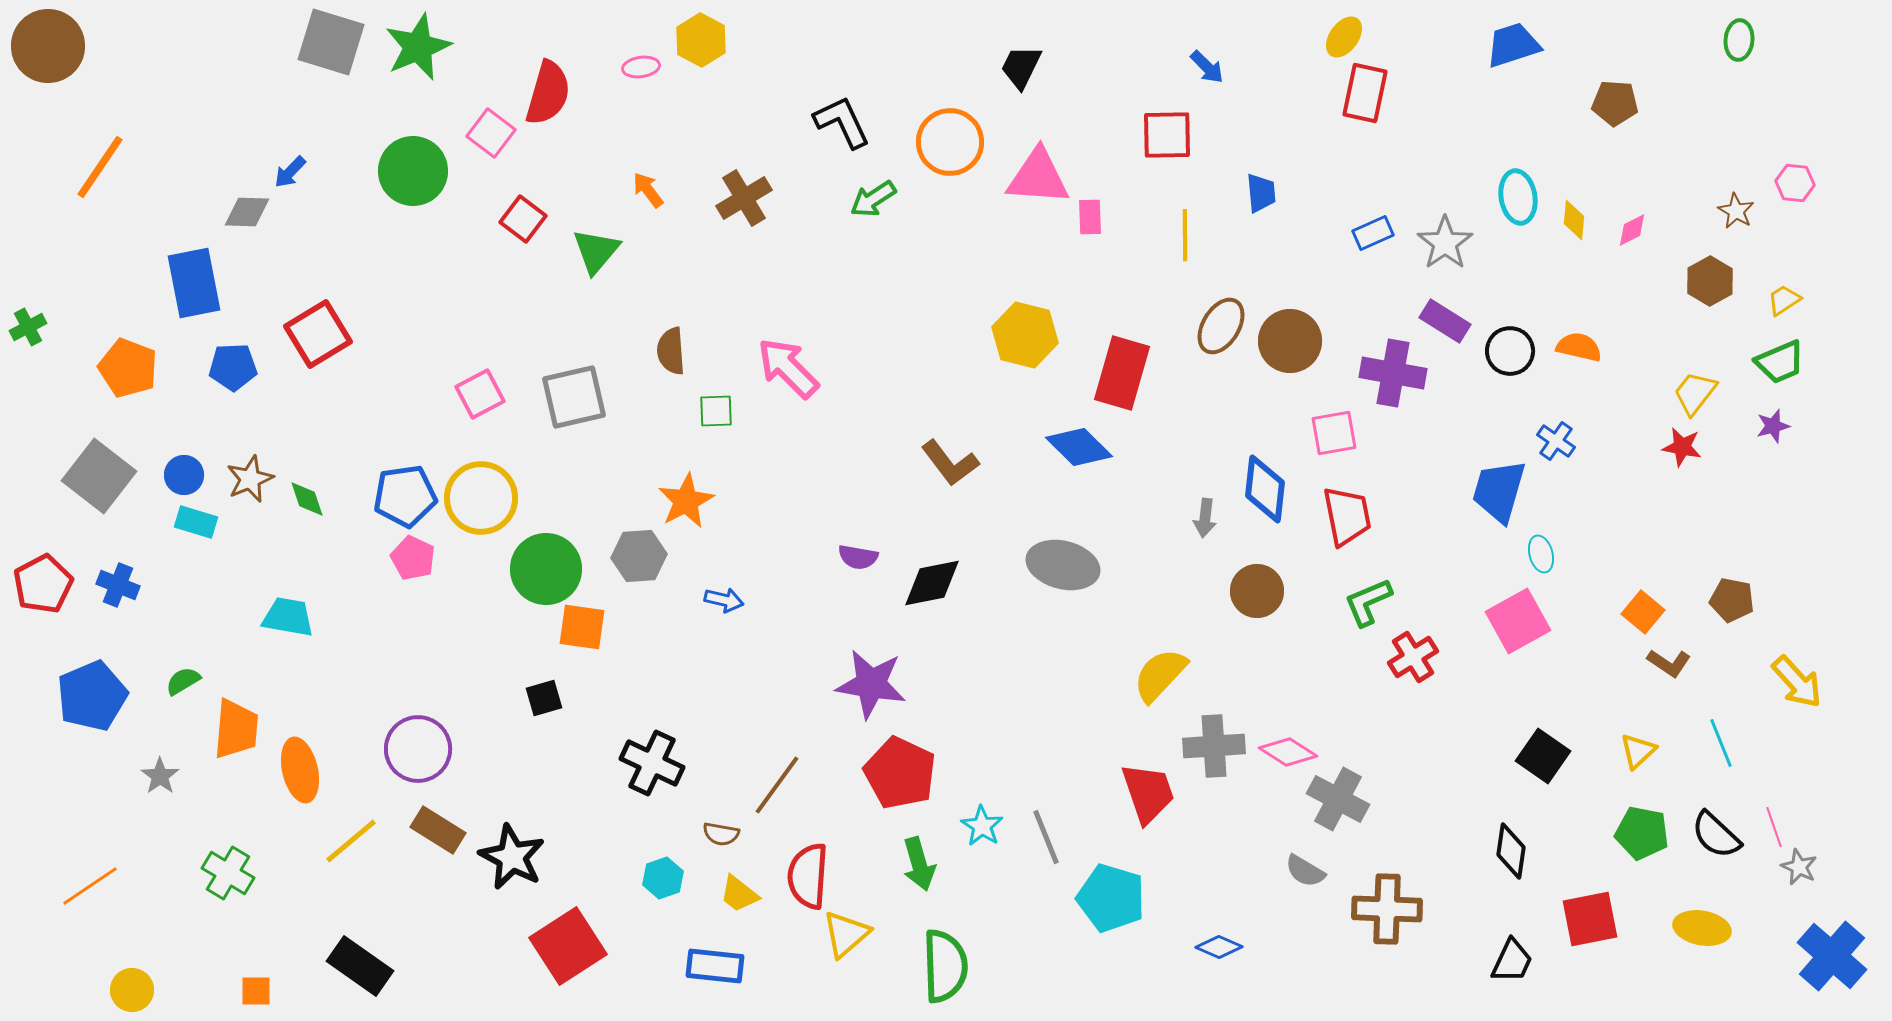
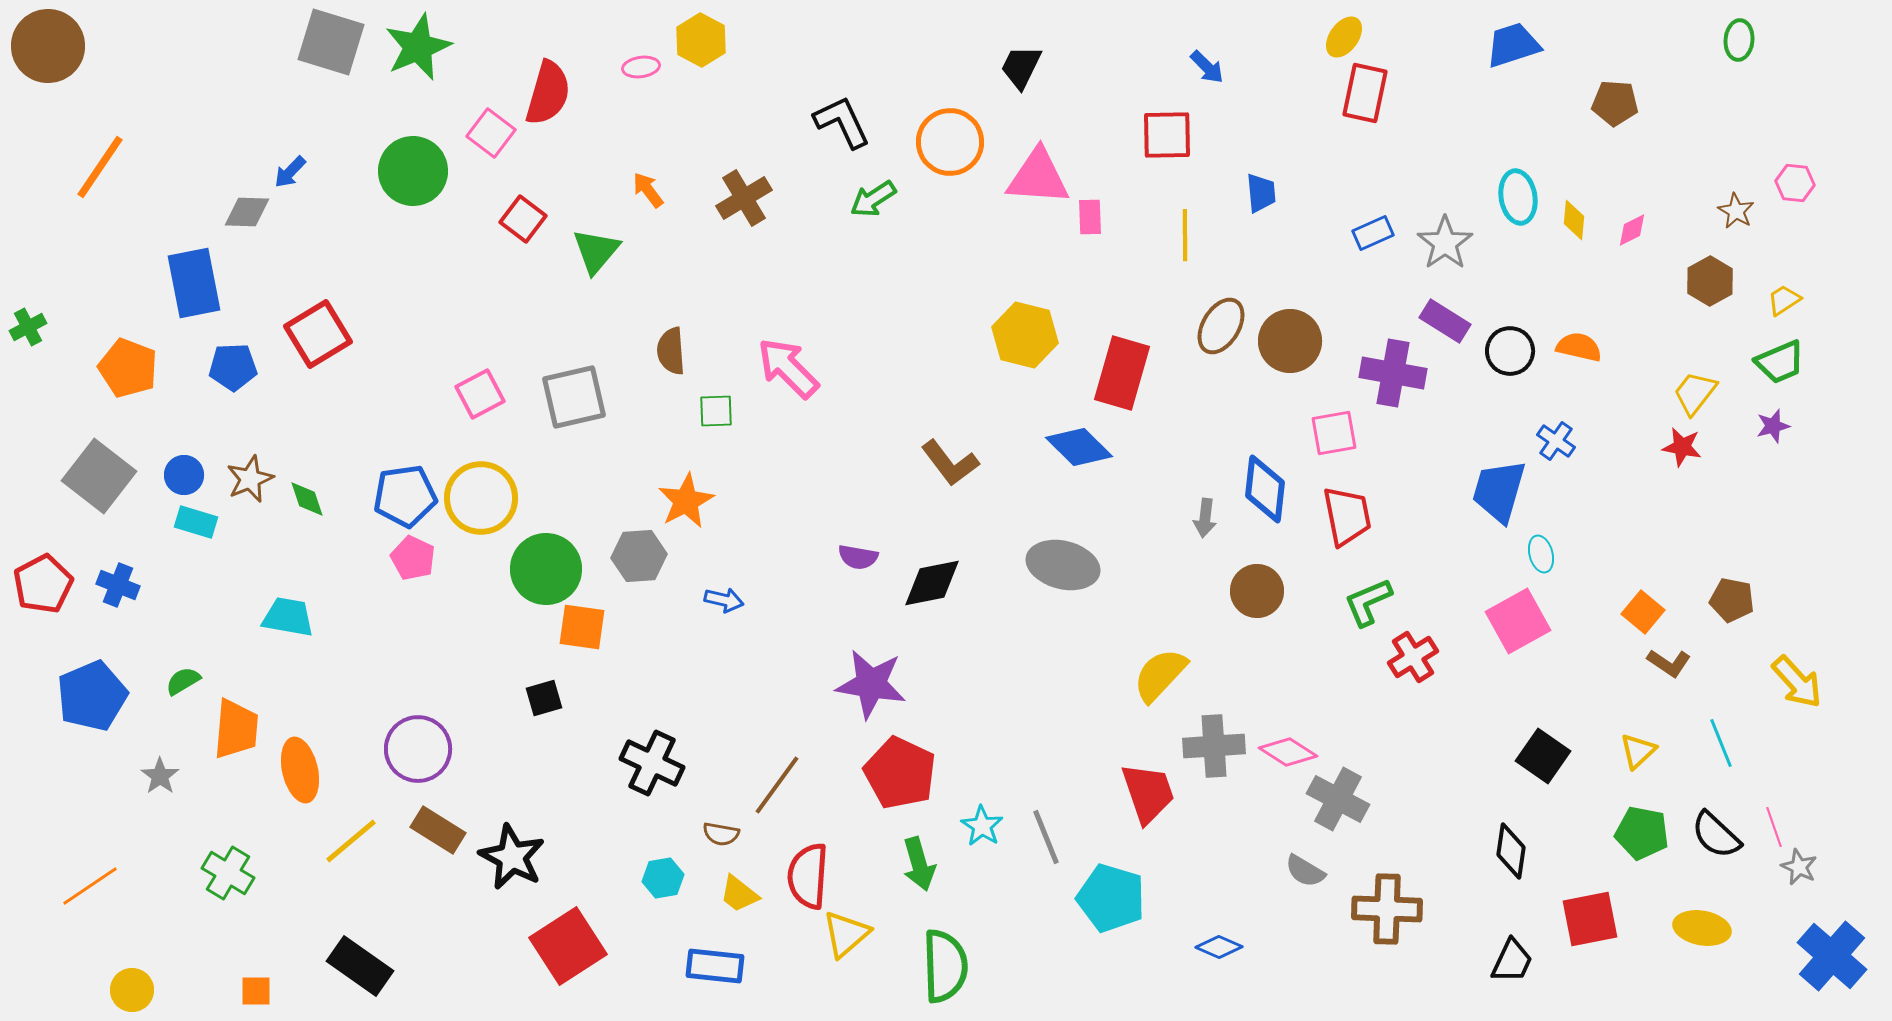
cyan hexagon at (663, 878): rotated 9 degrees clockwise
